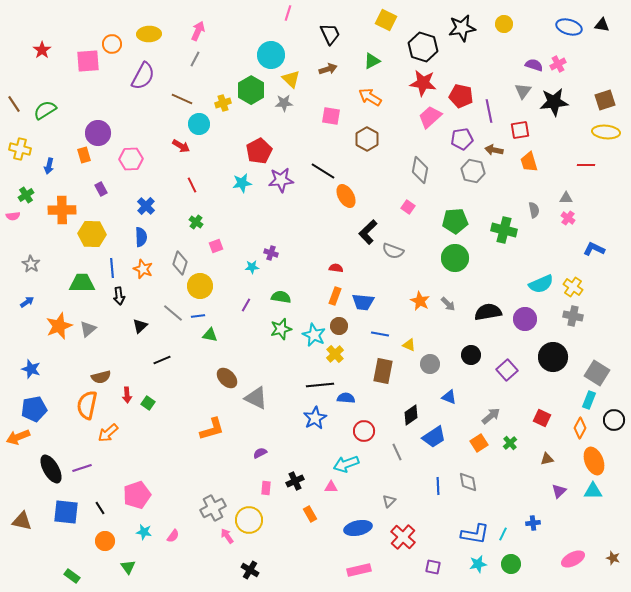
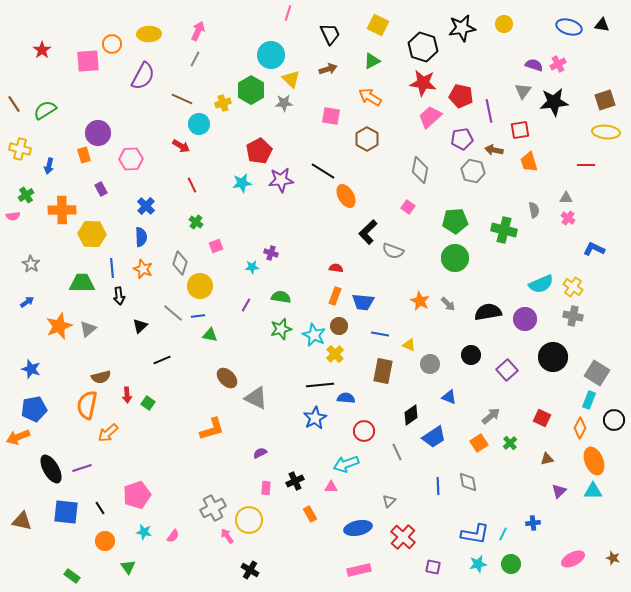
yellow square at (386, 20): moved 8 px left, 5 px down
